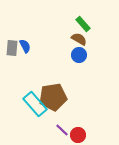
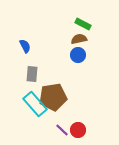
green rectangle: rotated 21 degrees counterclockwise
brown semicircle: rotated 42 degrees counterclockwise
gray rectangle: moved 20 px right, 26 px down
blue circle: moved 1 px left
red circle: moved 5 px up
